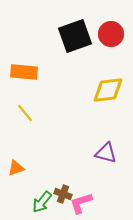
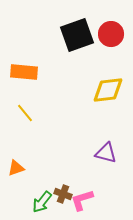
black square: moved 2 px right, 1 px up
pink L-shape: moved 1 px right, 3 px up
